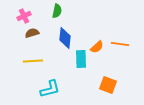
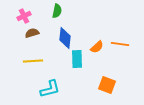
cyan rectangle: moved 4 px left
orange square: moved 1 px left
